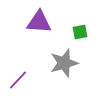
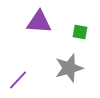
green square: rotated 21 degrees clockwise
gray star: moved 5 px right, 5 px down
